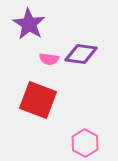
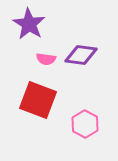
purple diamond: moved 1 px down
pink semicircle: moved 3 px left
pink hexagon: moved 19 px up
